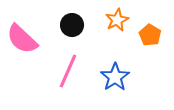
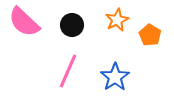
pink semicircle: moved 2 px right, 17 px up
